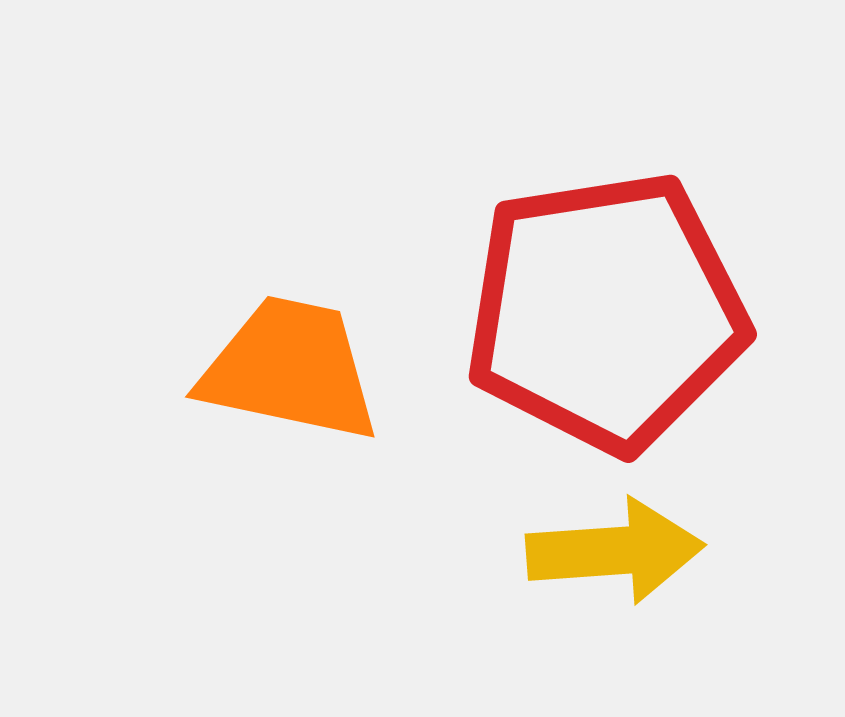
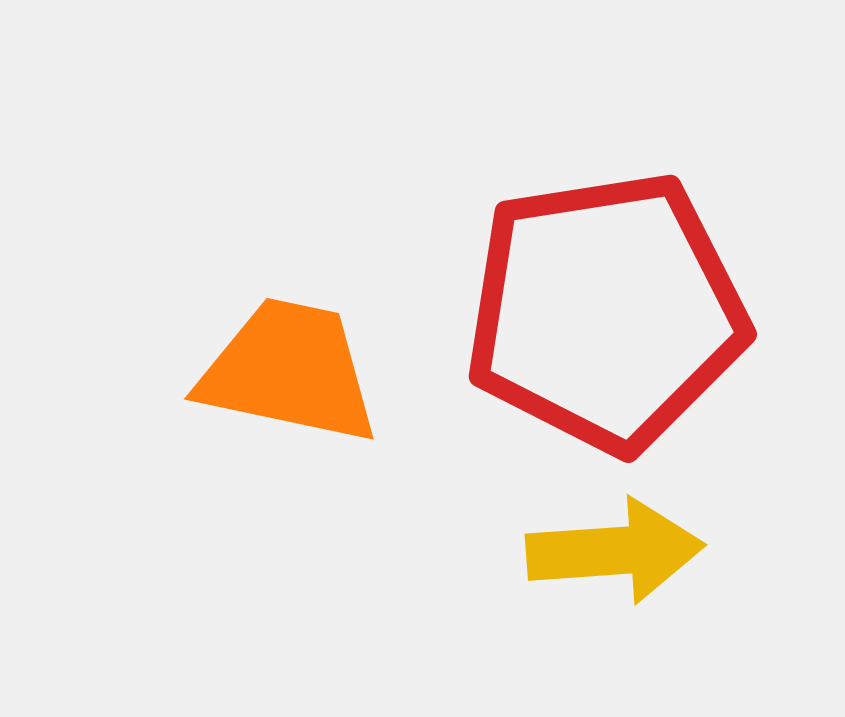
orange trapezoid: moved 1 px left, 2 px down
